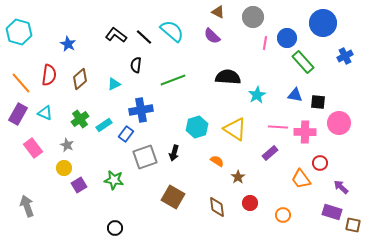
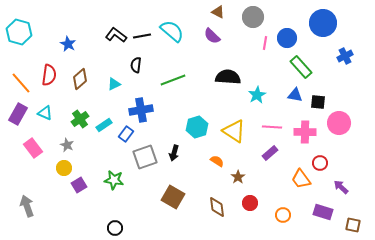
black line at (144, 37): moved 2 px left, 1 px up; rotated 54 degrees counterclockwise
green rectangle at (303, 62): moved 2 px left, 5 px down
pink line at (278, 127): moved 6 px left
yellow triangle at (235, 129): moved 1 px left, 2 px down
purple rectangle at (332, 212): moved 9 px left
